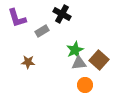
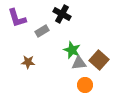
green star: moved 3 px left; rotated 24 degrees counterclockwise
